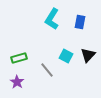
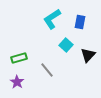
cyan L-shape: rotated 25 degrees clockwise
cyan square: moved 11 px up; rotated 16 degrees clockwise
